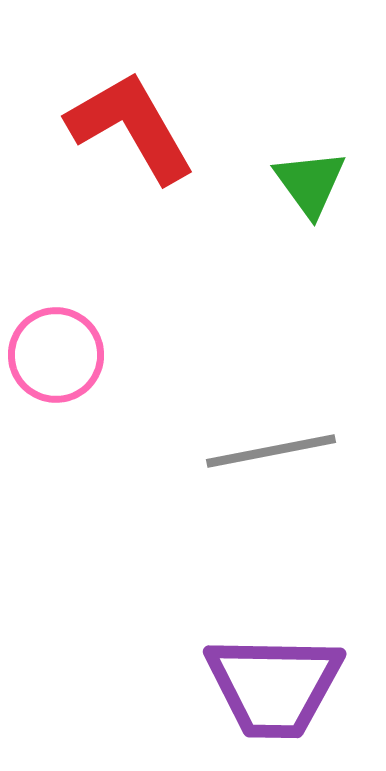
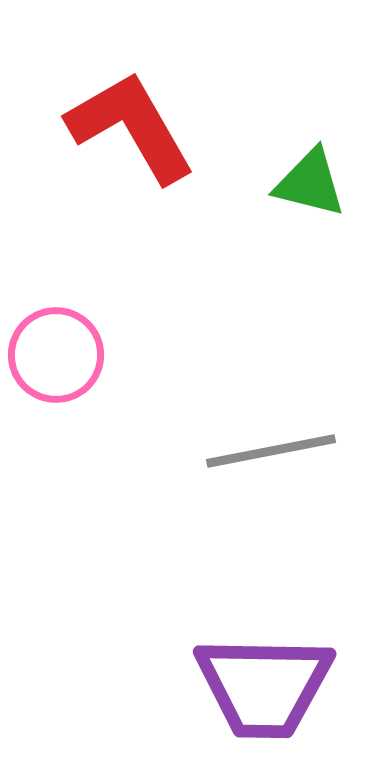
green triangle: rotated 40 degrees counterclockwise
purple trapezoid: moved 10 px left
